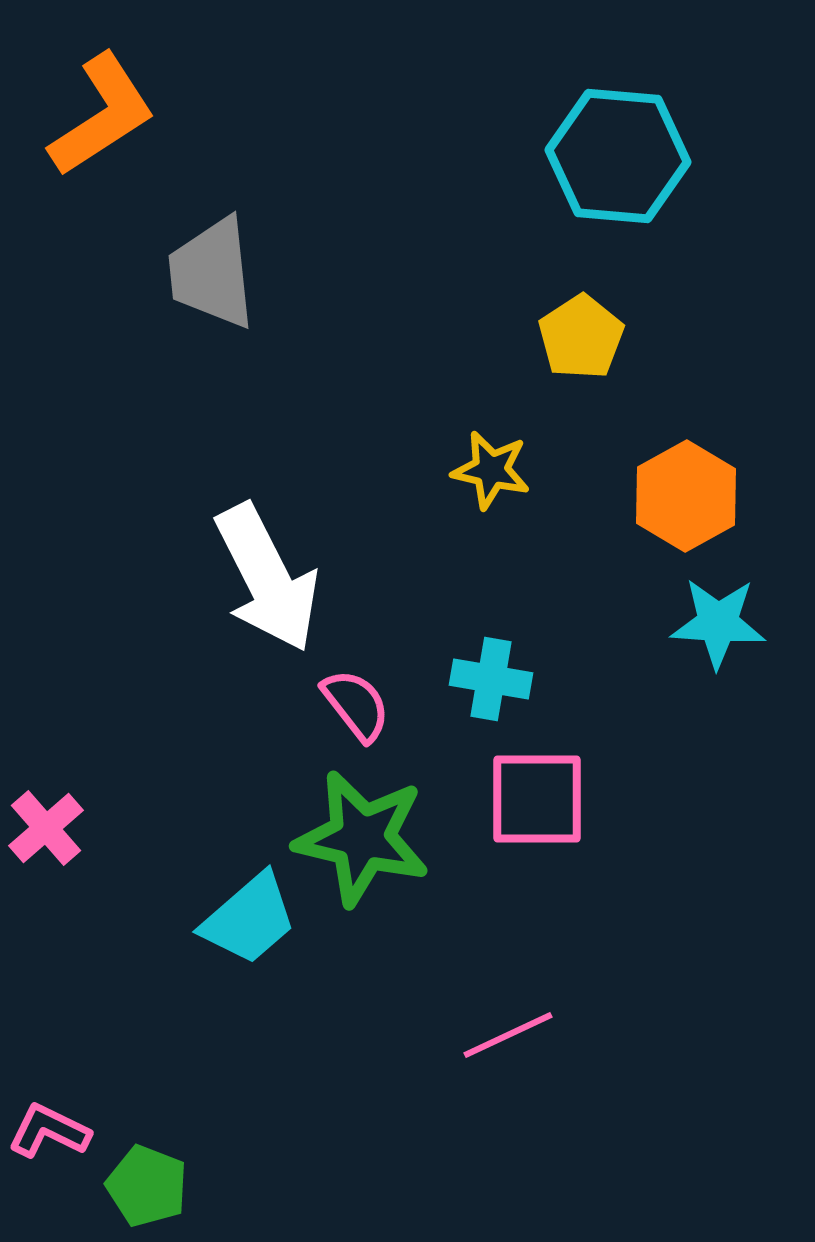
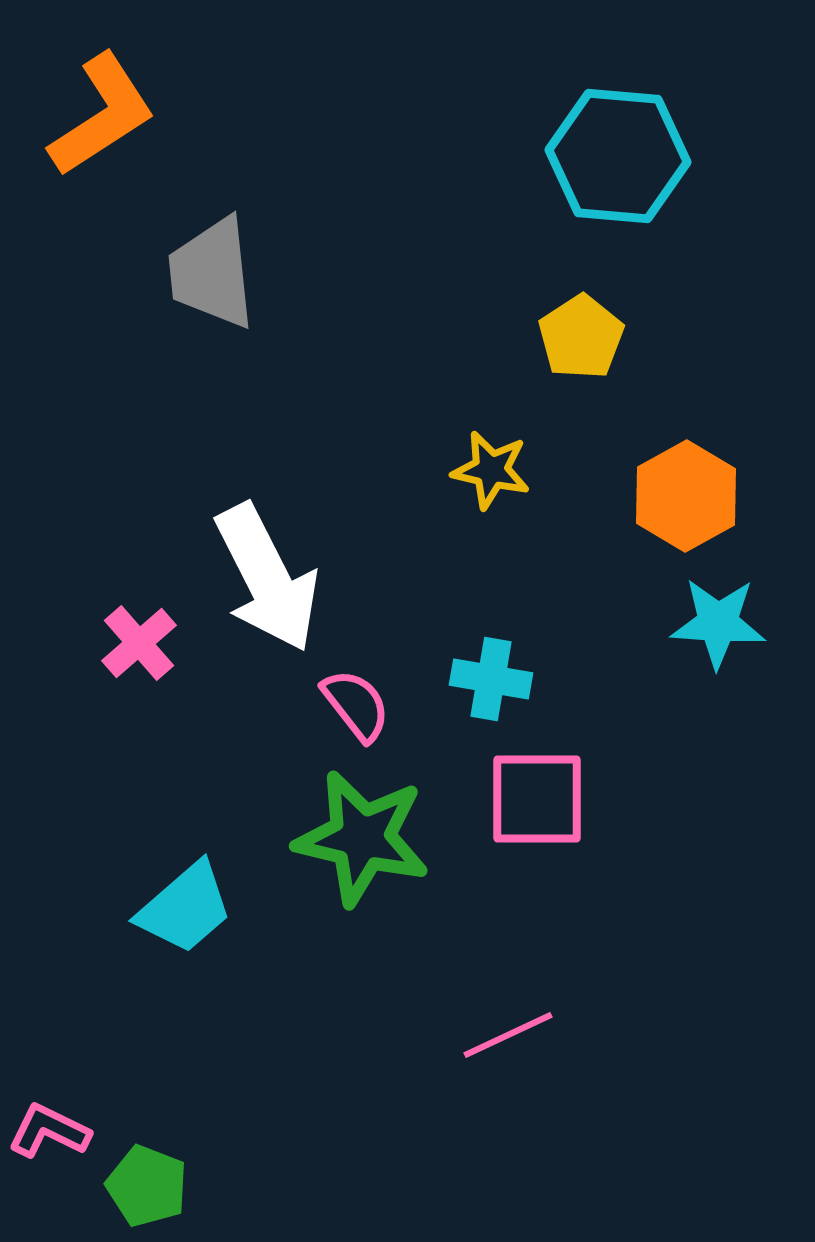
pink cross: moved 93 px right, 185 px up
cyan trapezoid: moved 64 px left, 11 px up
